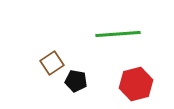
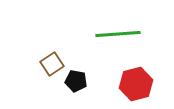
brown square: moved 1 px down
